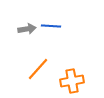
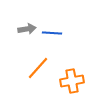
blue line: moved 1 px right, 7 px down
orange line: moved 1 px up
